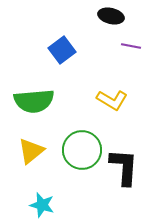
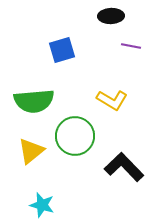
black ellipse: rotated 15 degrees counterclockwise
blue square: rotated 20 degrees clockwise
green circle: moved 7 px left, 14 px up
black L-shape: rotated 48 degrees counterclockwise
